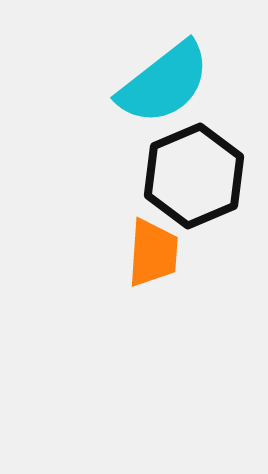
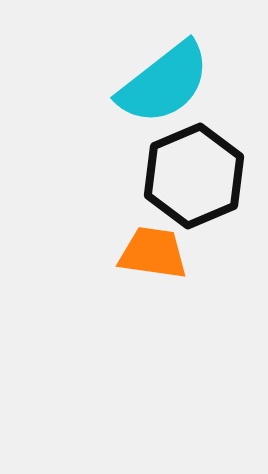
orange trapezoid: rotated 86 degrees counterclockwise
